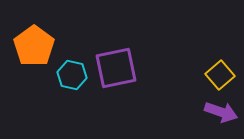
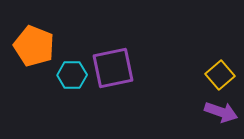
orange pentagon: rotated 15 degrees counterclockwise
purple square: moved 3 px left
cyan hexagon: rotated 12 degrees counterclockwise
